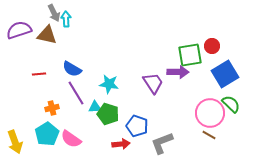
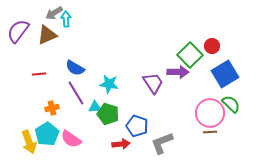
gray arrow: rotated 84 degrees clockwise
purple semicircle: moved 1 px left, 1 px down; rotated 35 degrees counterclockwise
brown triangle: rotated 35 degrees counterclockwise
green square: rotated 35 degrees counterclockwise
blue semicircle: moved 3 px right, 1 px up
brown line: moved 1 px right, 3 px up; rotated 32 degrees counterclockwise
yellow arrow: moved 14 px right
